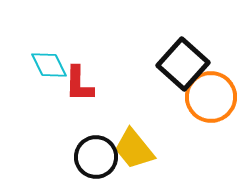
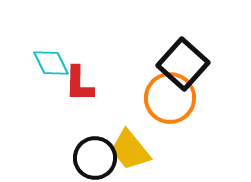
cyan diamond: moved 2 px right, 2 px up
orange circle: moved 41 px left, 1 px down
yellow trapezoid: moved 4 px left, 1 px down
black circle: moved 1 px left, 1 px down
